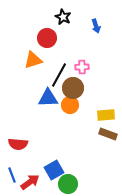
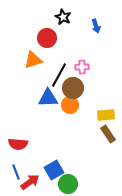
brown rectangle: rotated 36 degrees clockwise
blue line: moved 4 px right, 3 px up
